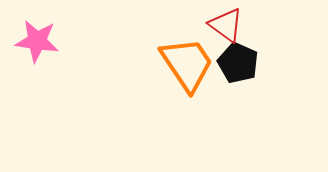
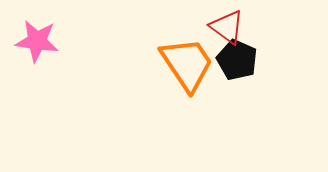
red triangle: moved 1 px right, 2 px down
black pentagon: moved 1 px left, 3 px up
